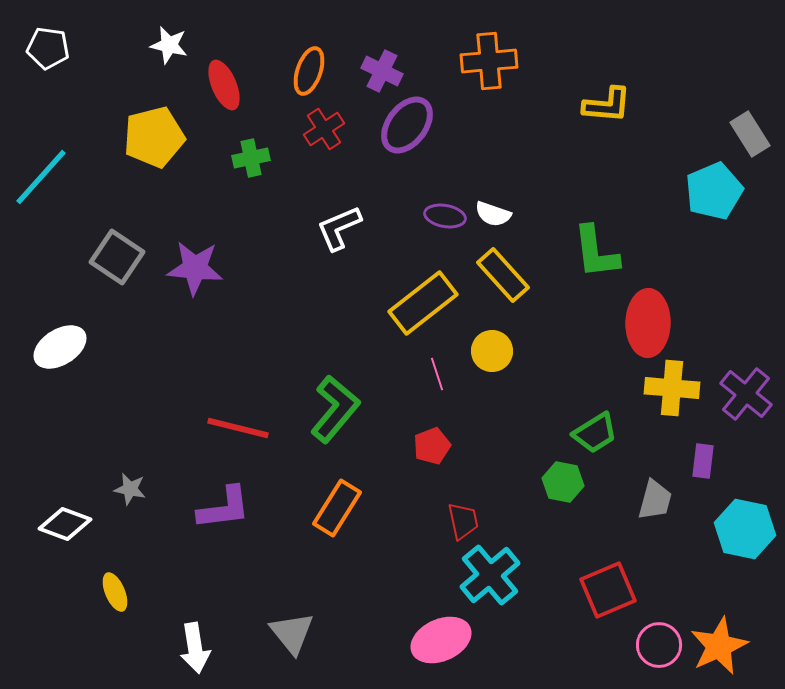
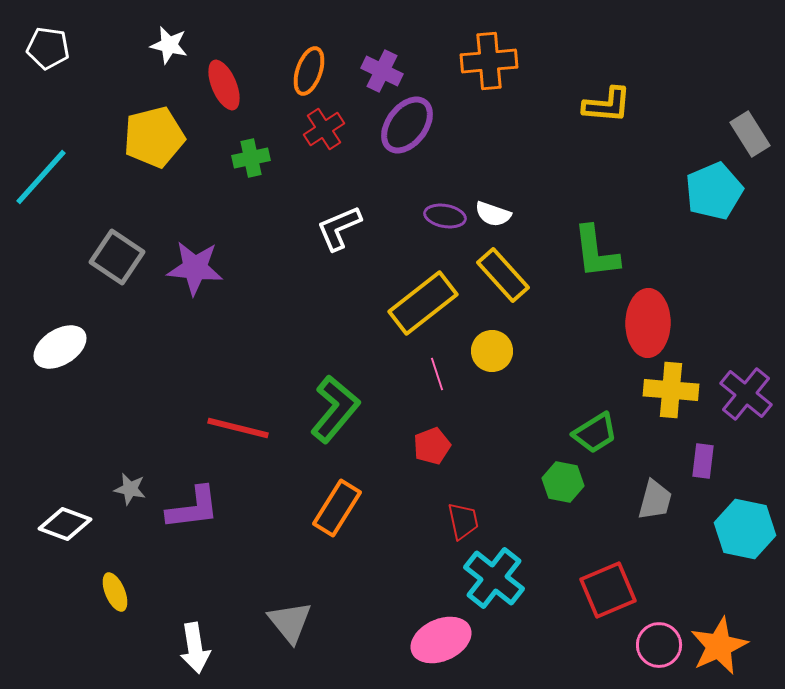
yellow cross at (672, 388): moved 1 px left, 2 px down
purple L-shape at (224, 508): moved 31 px left
cyan cross at (490, 575): moved 4 px right, 3 px down; rotated 12 degrees counterclockwise
gray triangle at (292, 633): moved 2 px left, 11 px up
